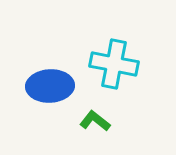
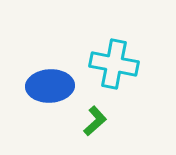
green L-shape: rotated 100 degrees clockwise
